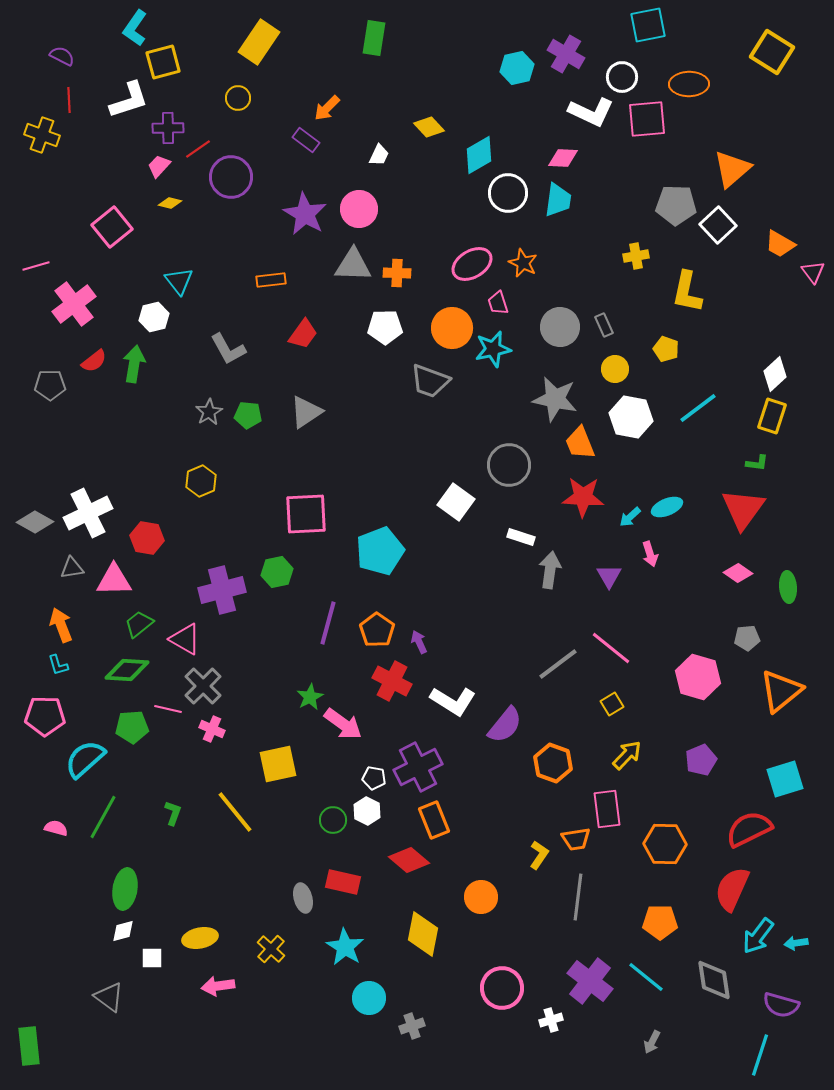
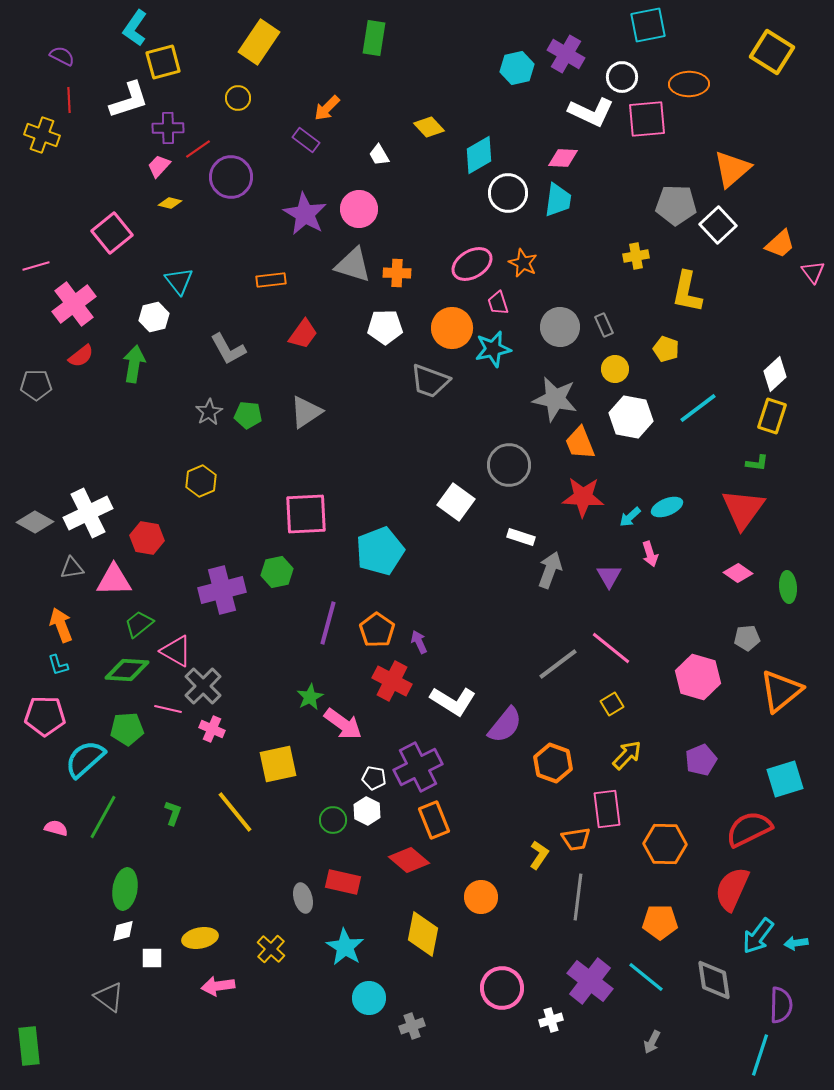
white trapezoid at (379, 155): rotated 125 degrees clockwise
pink square at (112, 227): moved 6 px down
orange trapezoid at (780, 244): rotated 72 degrees counterclockwise
gray triangle at (353, 265): rotated 15 degrees clockwise
red semicircle at (94, 361): moved 13 px left, 5 px up
gray pentagon at (50, 385): moved 14 px left
gray arrow at (550, 570): rotated 12 degrees clockwise
pink triangle at (185, 639): moved 9 px left, 12 px down
green pentagon at (132, 727): moved 5 px left, 2 px down
purple semicircle at (781, 1005): rotated 105 degrees counterclockwise
